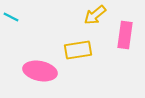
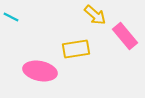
yellow arrow: rotated 100 degrees counterclockwise
pink rectangle: moved 1 px down; rotated 48 degrees counterclockwise
yellow rectangle: moved 2 px left, 1 px up
